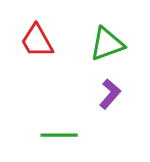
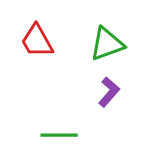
purple L-shape: moved 1 px left, 2 px up
